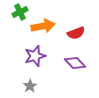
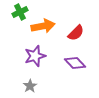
red semicircle: rotated 24 degrees counterclockwise
